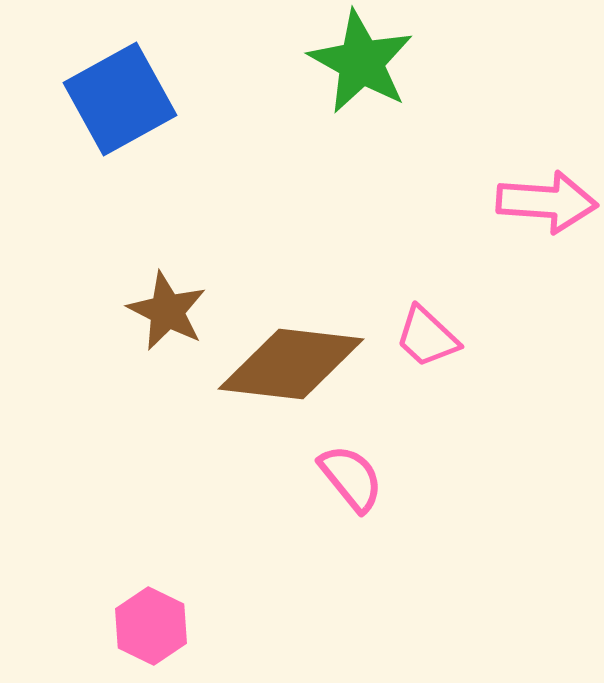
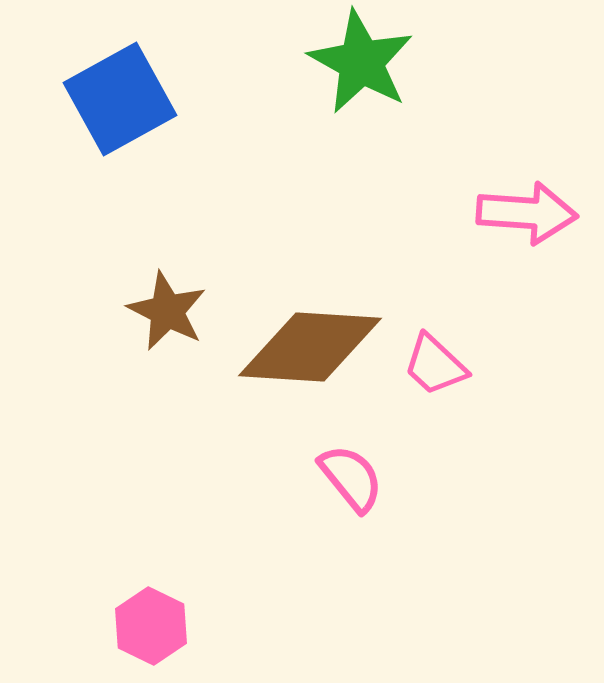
pink arrow: moved 20 px left, 11 px down
pink trapezoid: moved 8 px right, 28 px down
brown diamond: moved 19 px right, 17 px up; rotated 3 degrees counterclockwise
